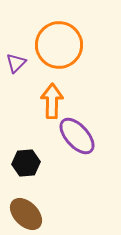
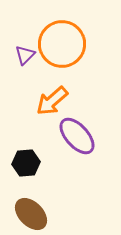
orange circle: moved 3 px right, 1 px up
purple triangle: moved 9 px right, 8 px up
orange arrow: rotated 132 degrees counterclockwise
brown ellipse: moved 5 px right
